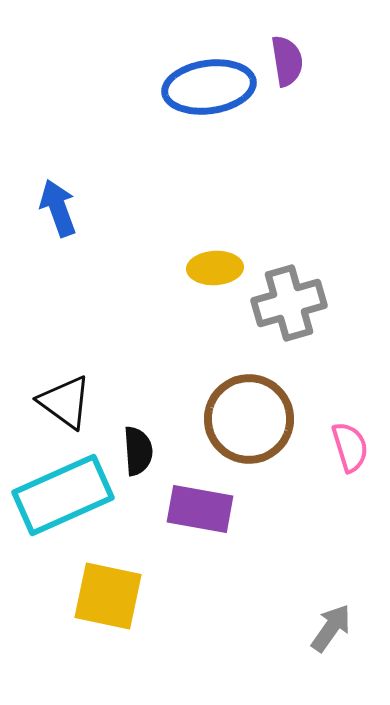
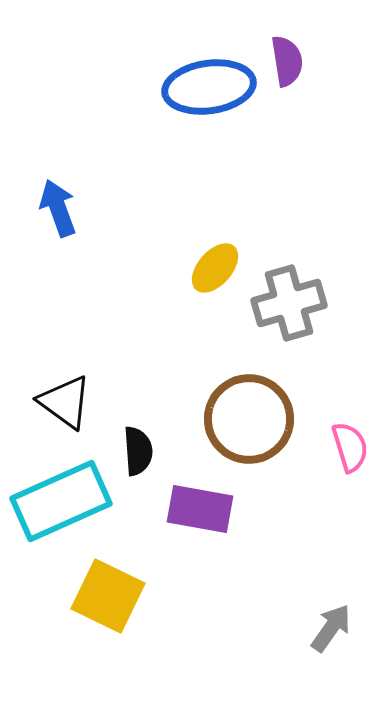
yellow ellipse: rotated 46 degrees counterclockwise
cyan rectangle: moved 2 px left, 6 px down
yellow square: rotated 14 degrees clockwise
